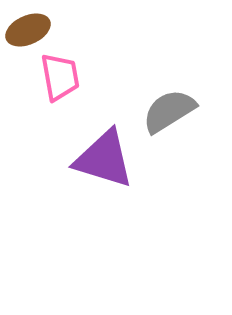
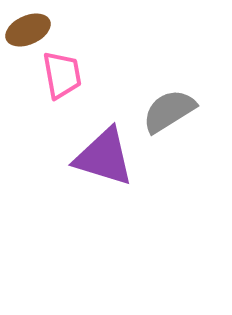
pink trapezoid: moved 2 px right, 2 px up
purple triangle: moved 2 px up
